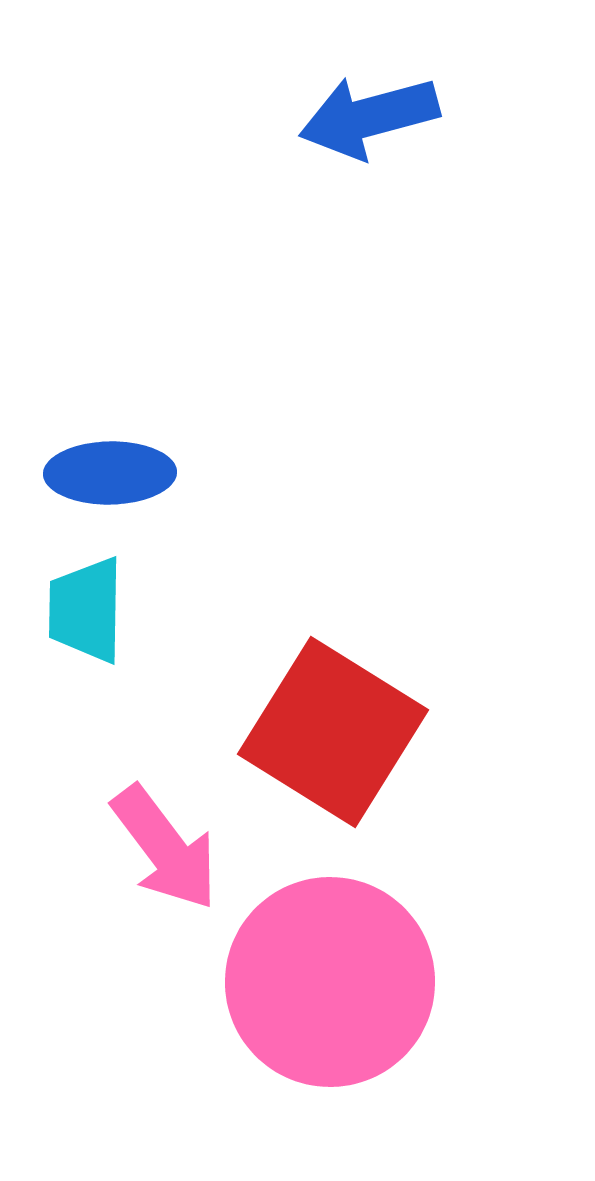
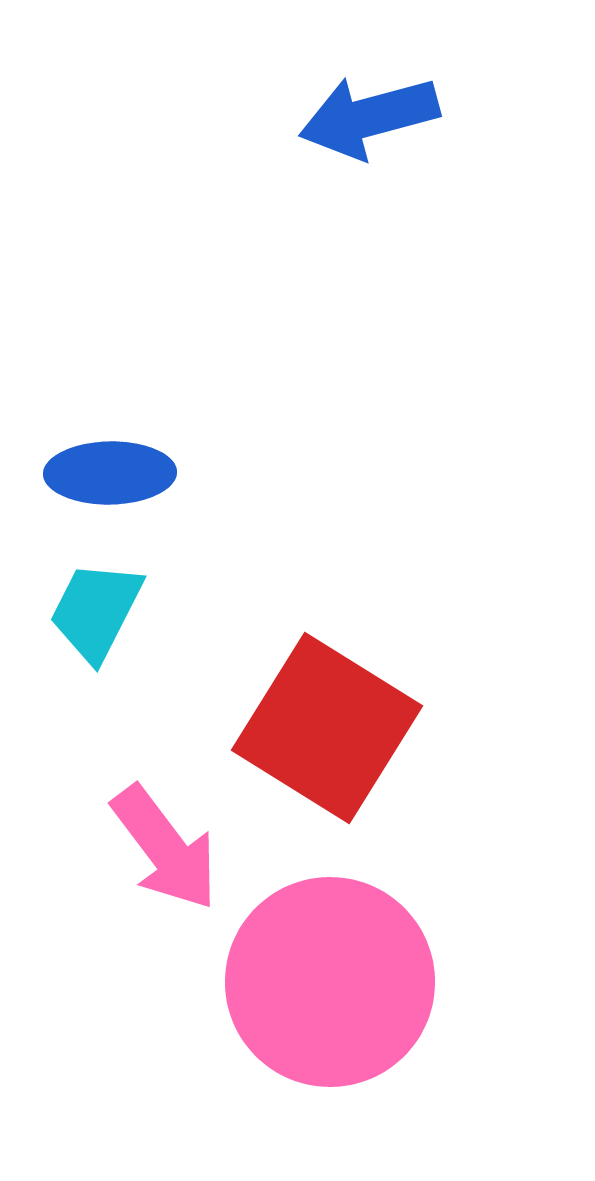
cyan trapezoid: moved 10 px right, 1 px down; rotated 26 degrees clockwise
red square: moved 6 px left, 4 px up
